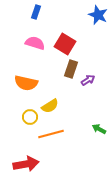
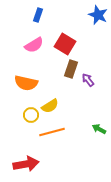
blue rectangle: moved 2 px right, 3 px down
pink semicircle: moved 1 px left, 2 px down; rotated 132 degrees clockwise
purple arrow: rotated 96 degrees counterclockwise
yellow circle: moved 1 px right, 2 px up
orange line: moved 1 px right, 2 px up
